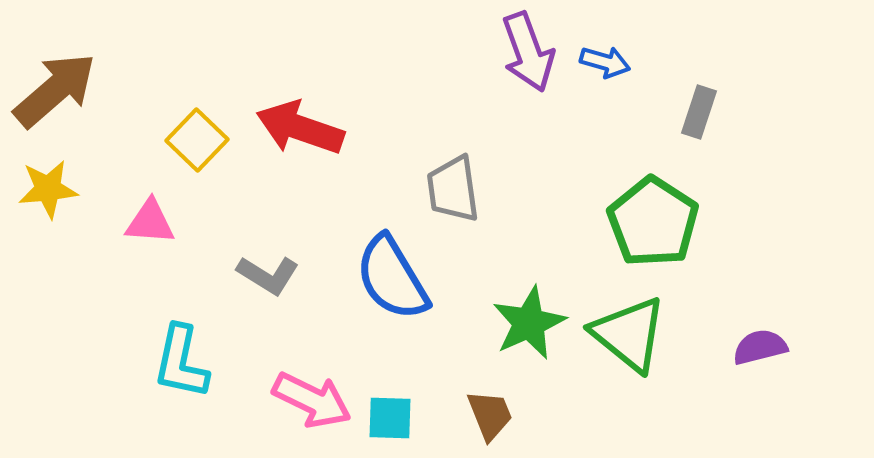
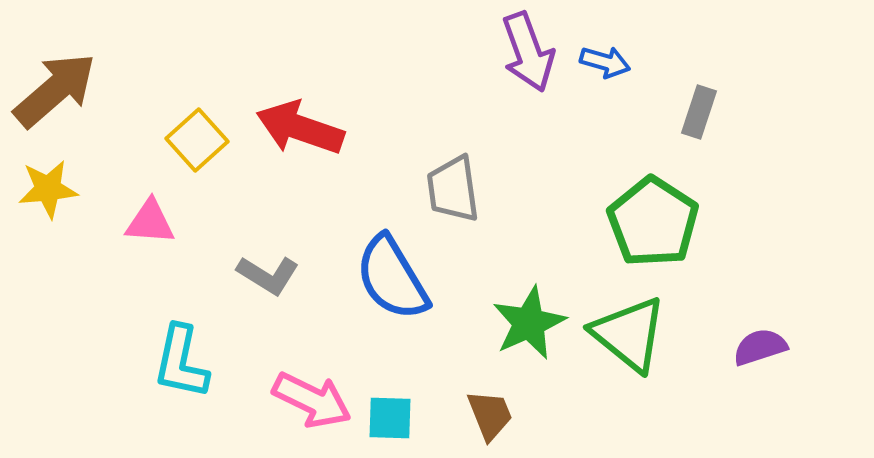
yellow square: rotated 4 degrees clockwise
purple semicircle: rotated 4 degrees counterclockwise
